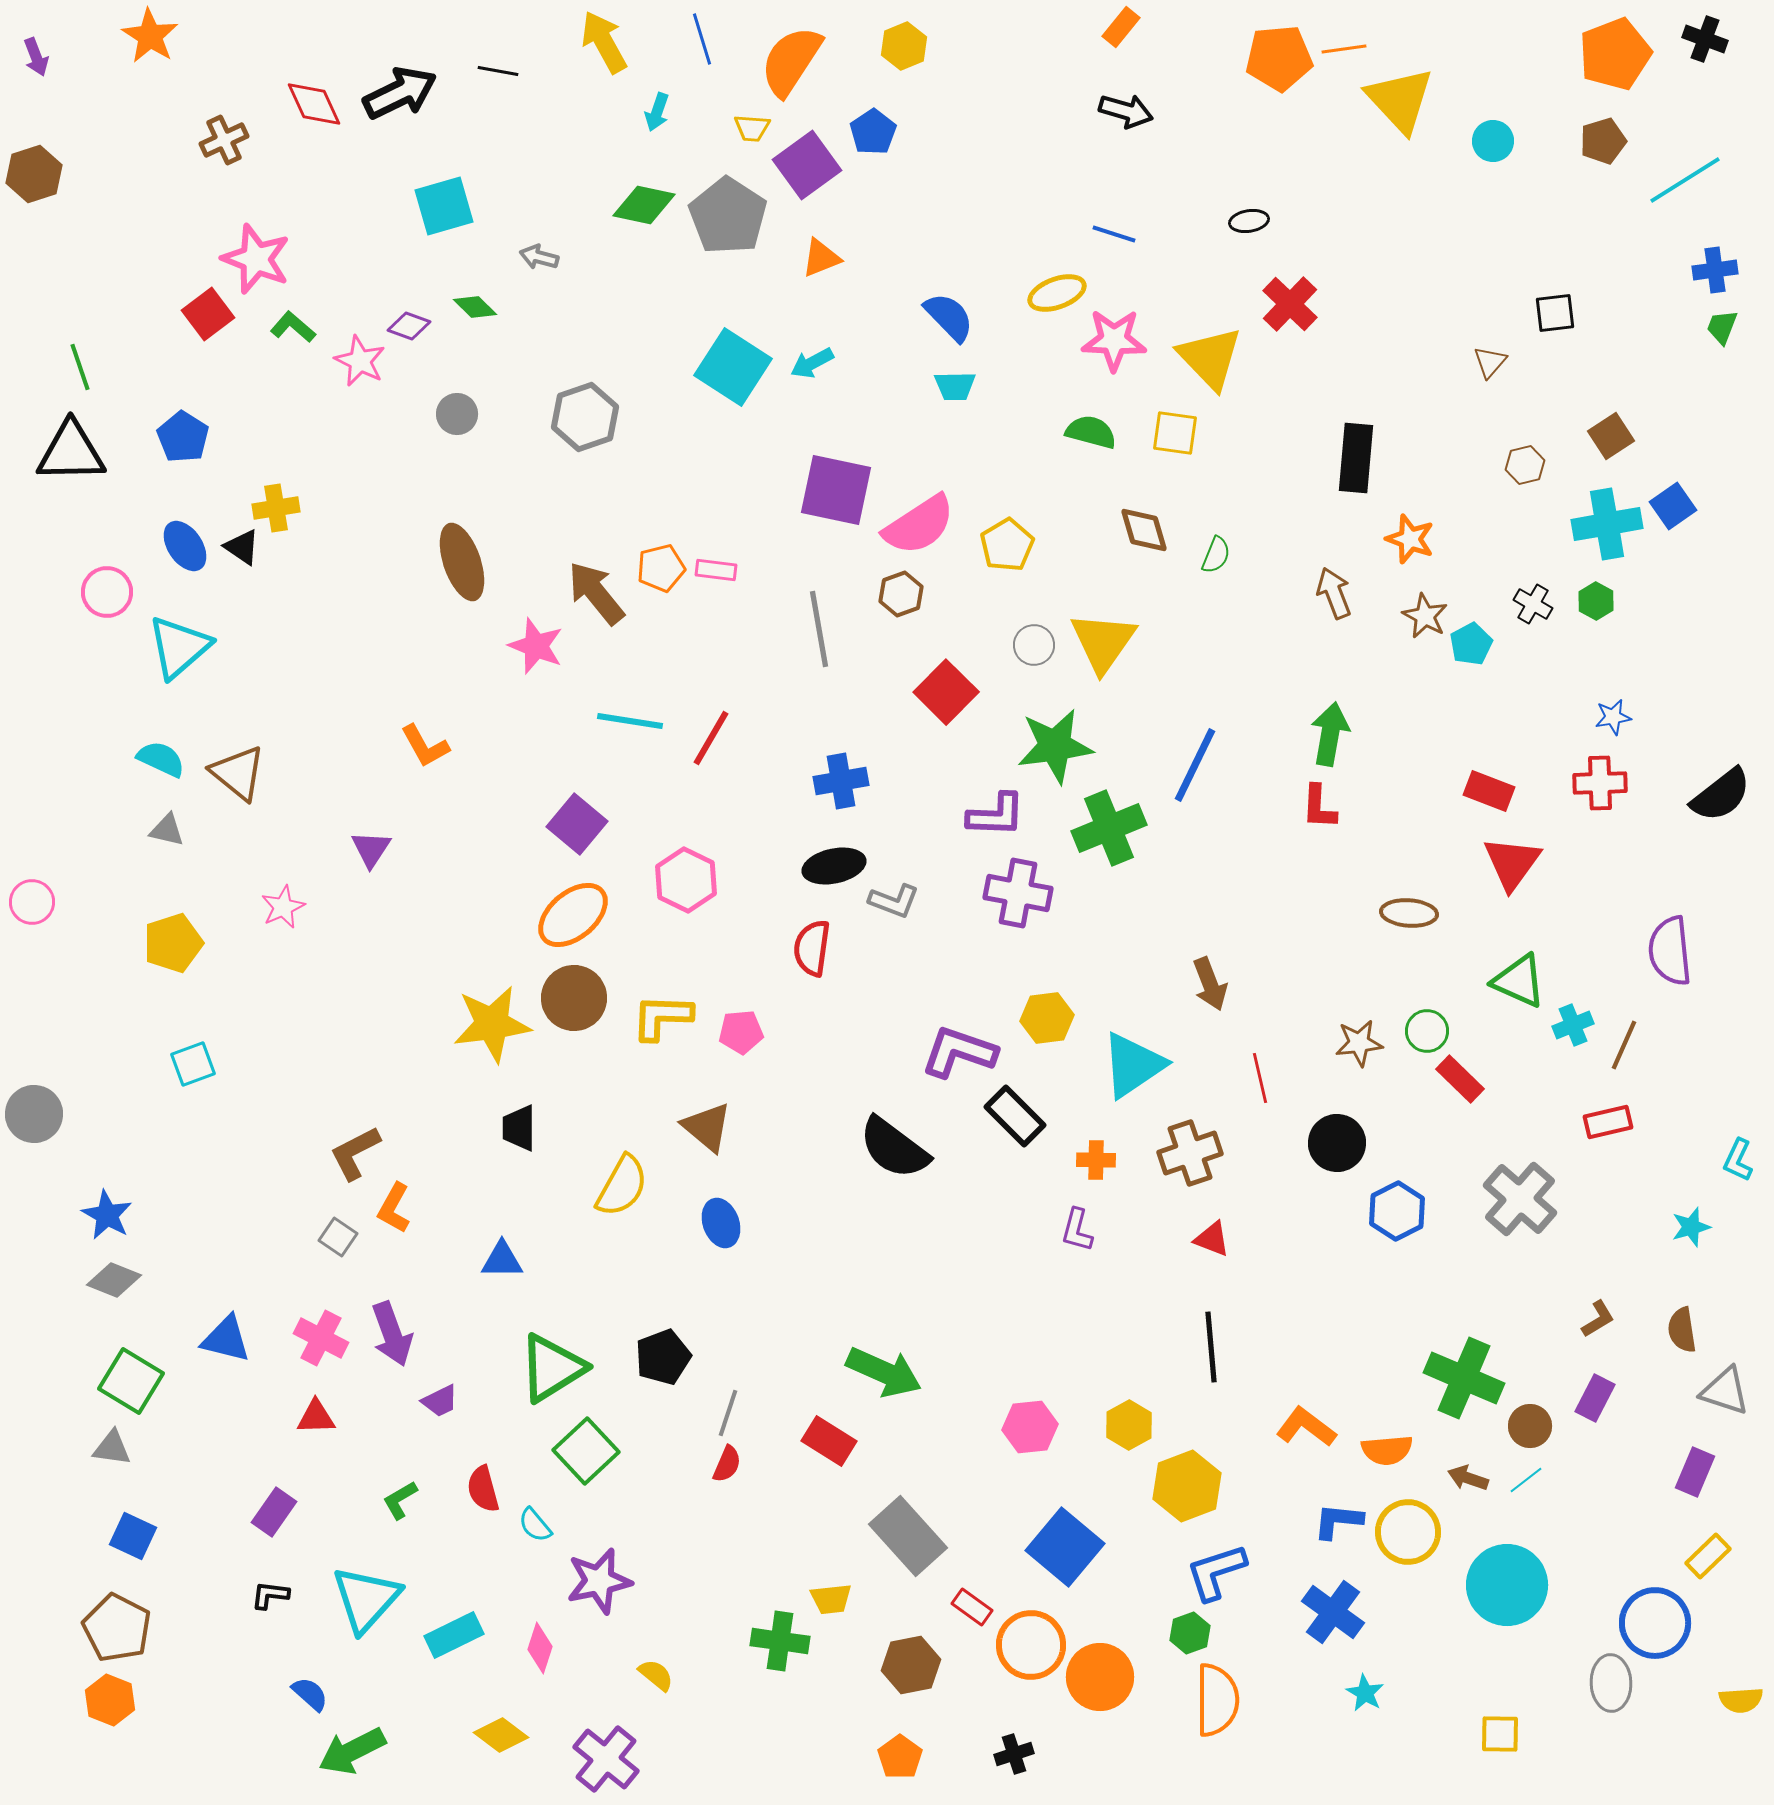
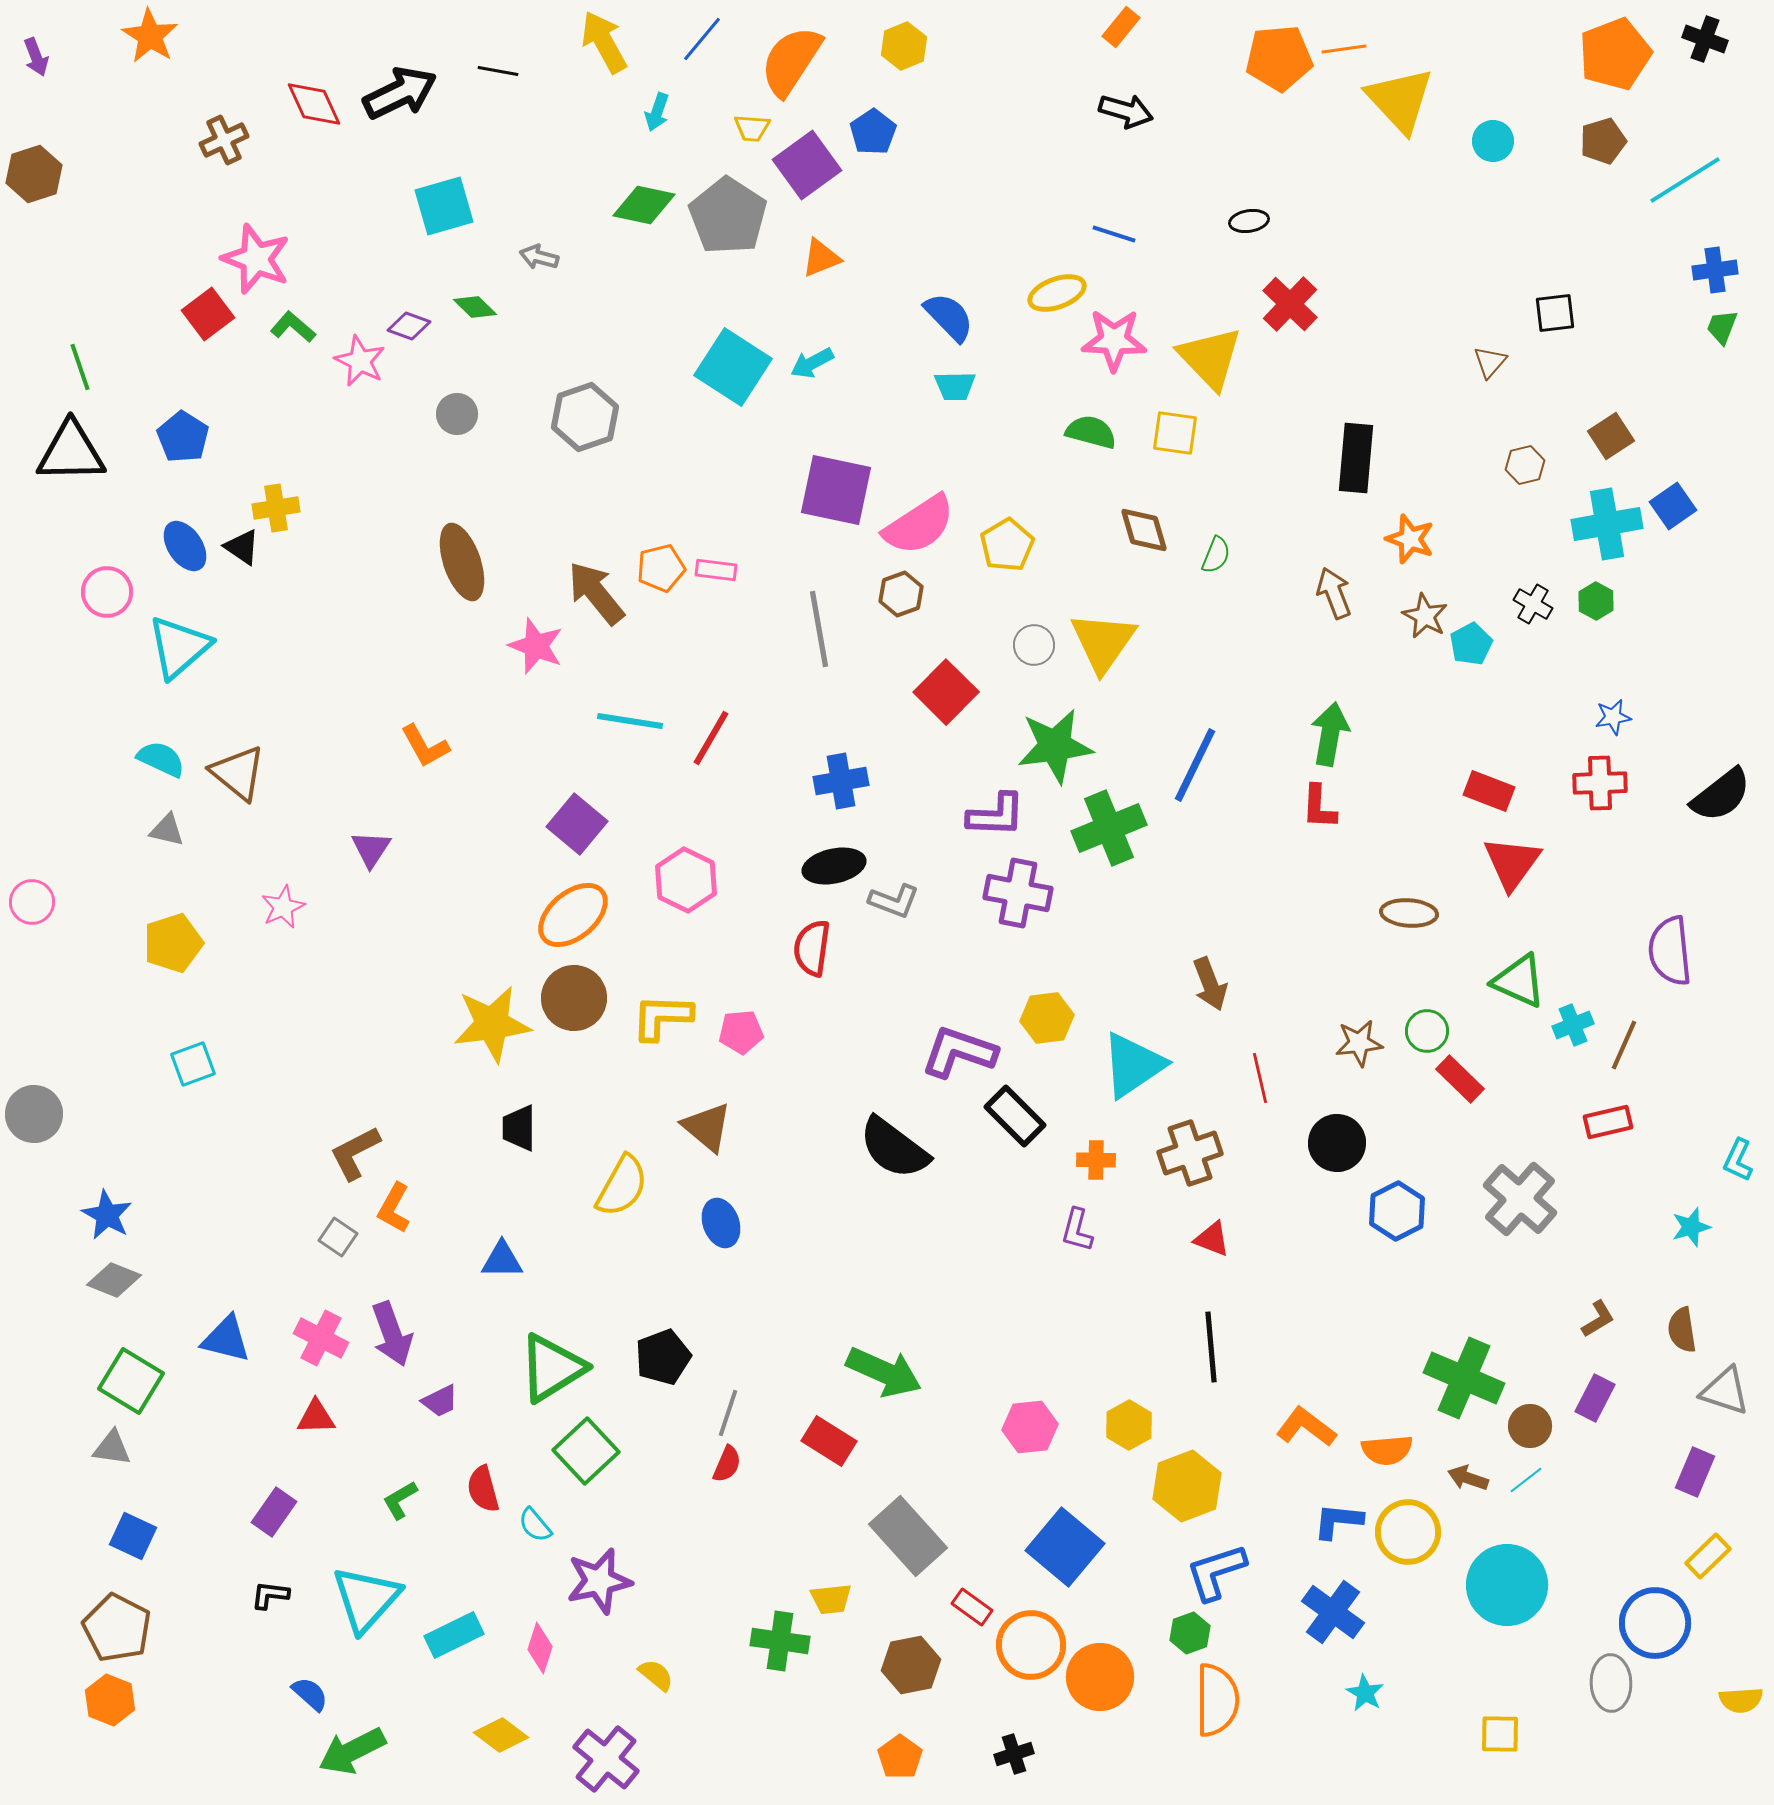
blue line at (702, 39): rotated 57 degrees clockwise
